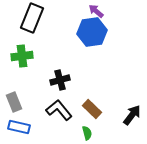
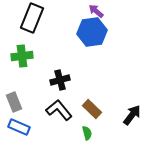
blue rectangle: rotated 10 degrees clockwise
